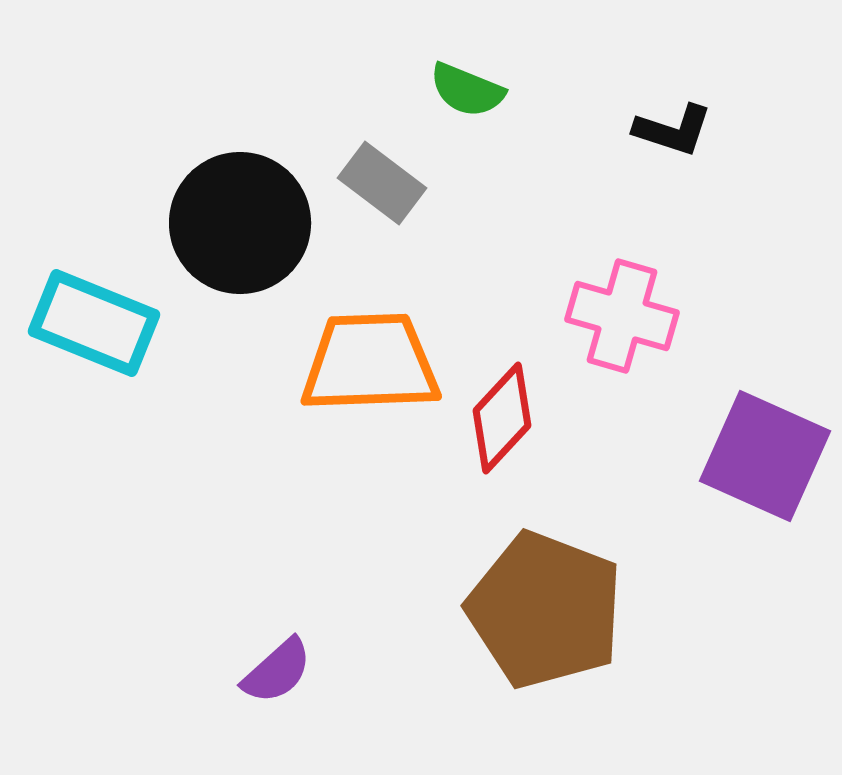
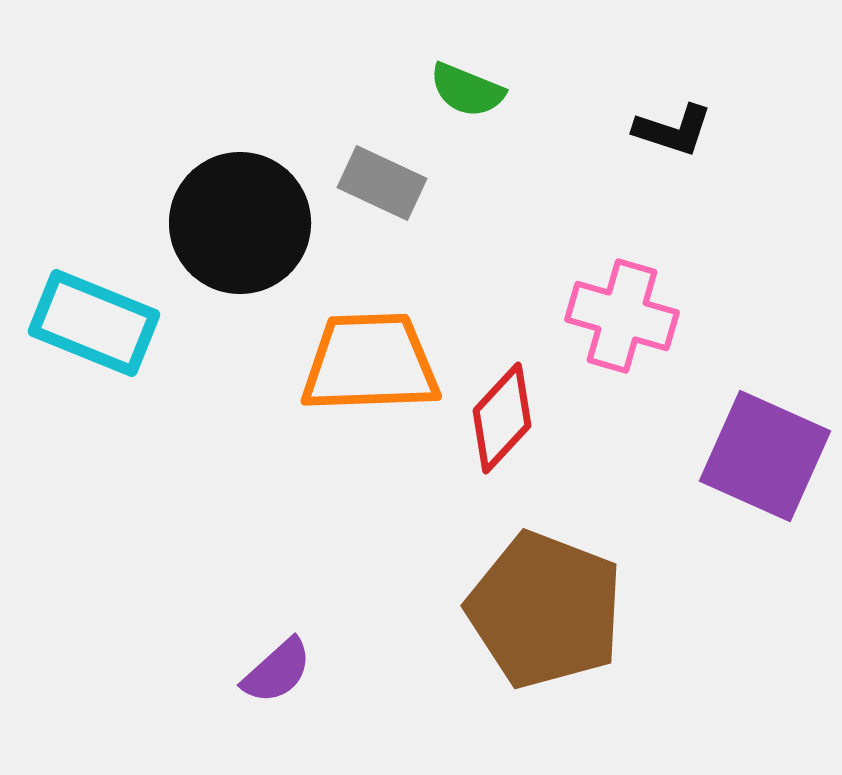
gray rectangle: rotated 12 degrees counterclockwise
